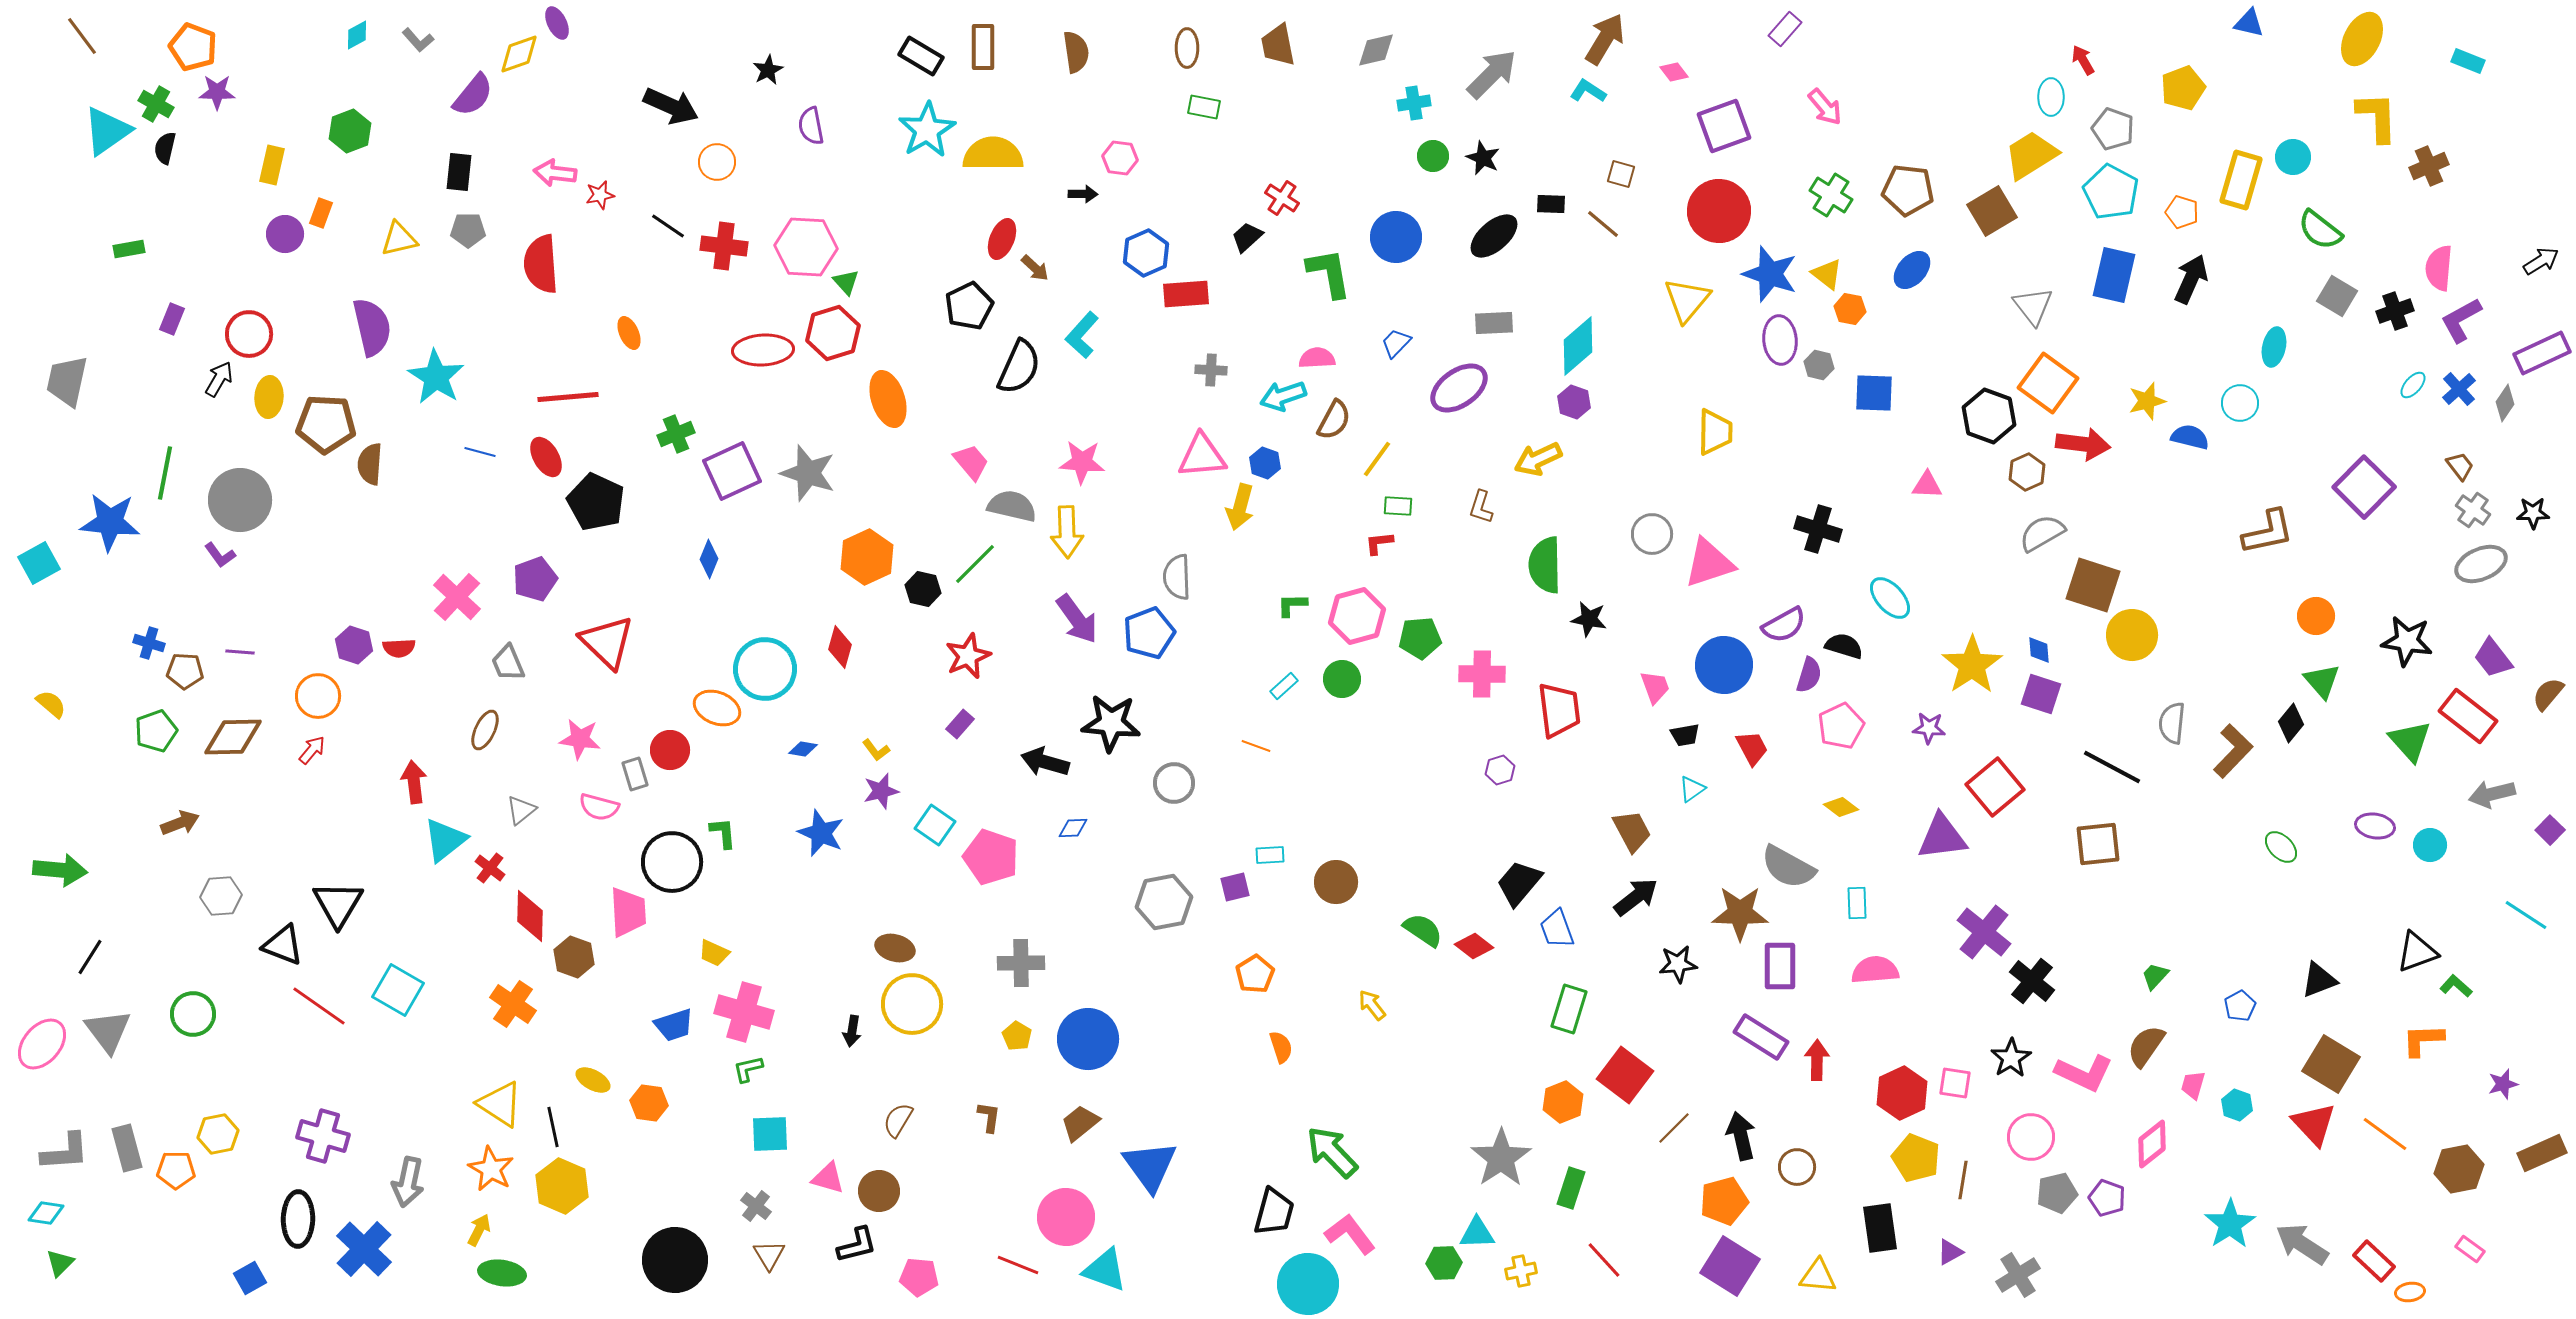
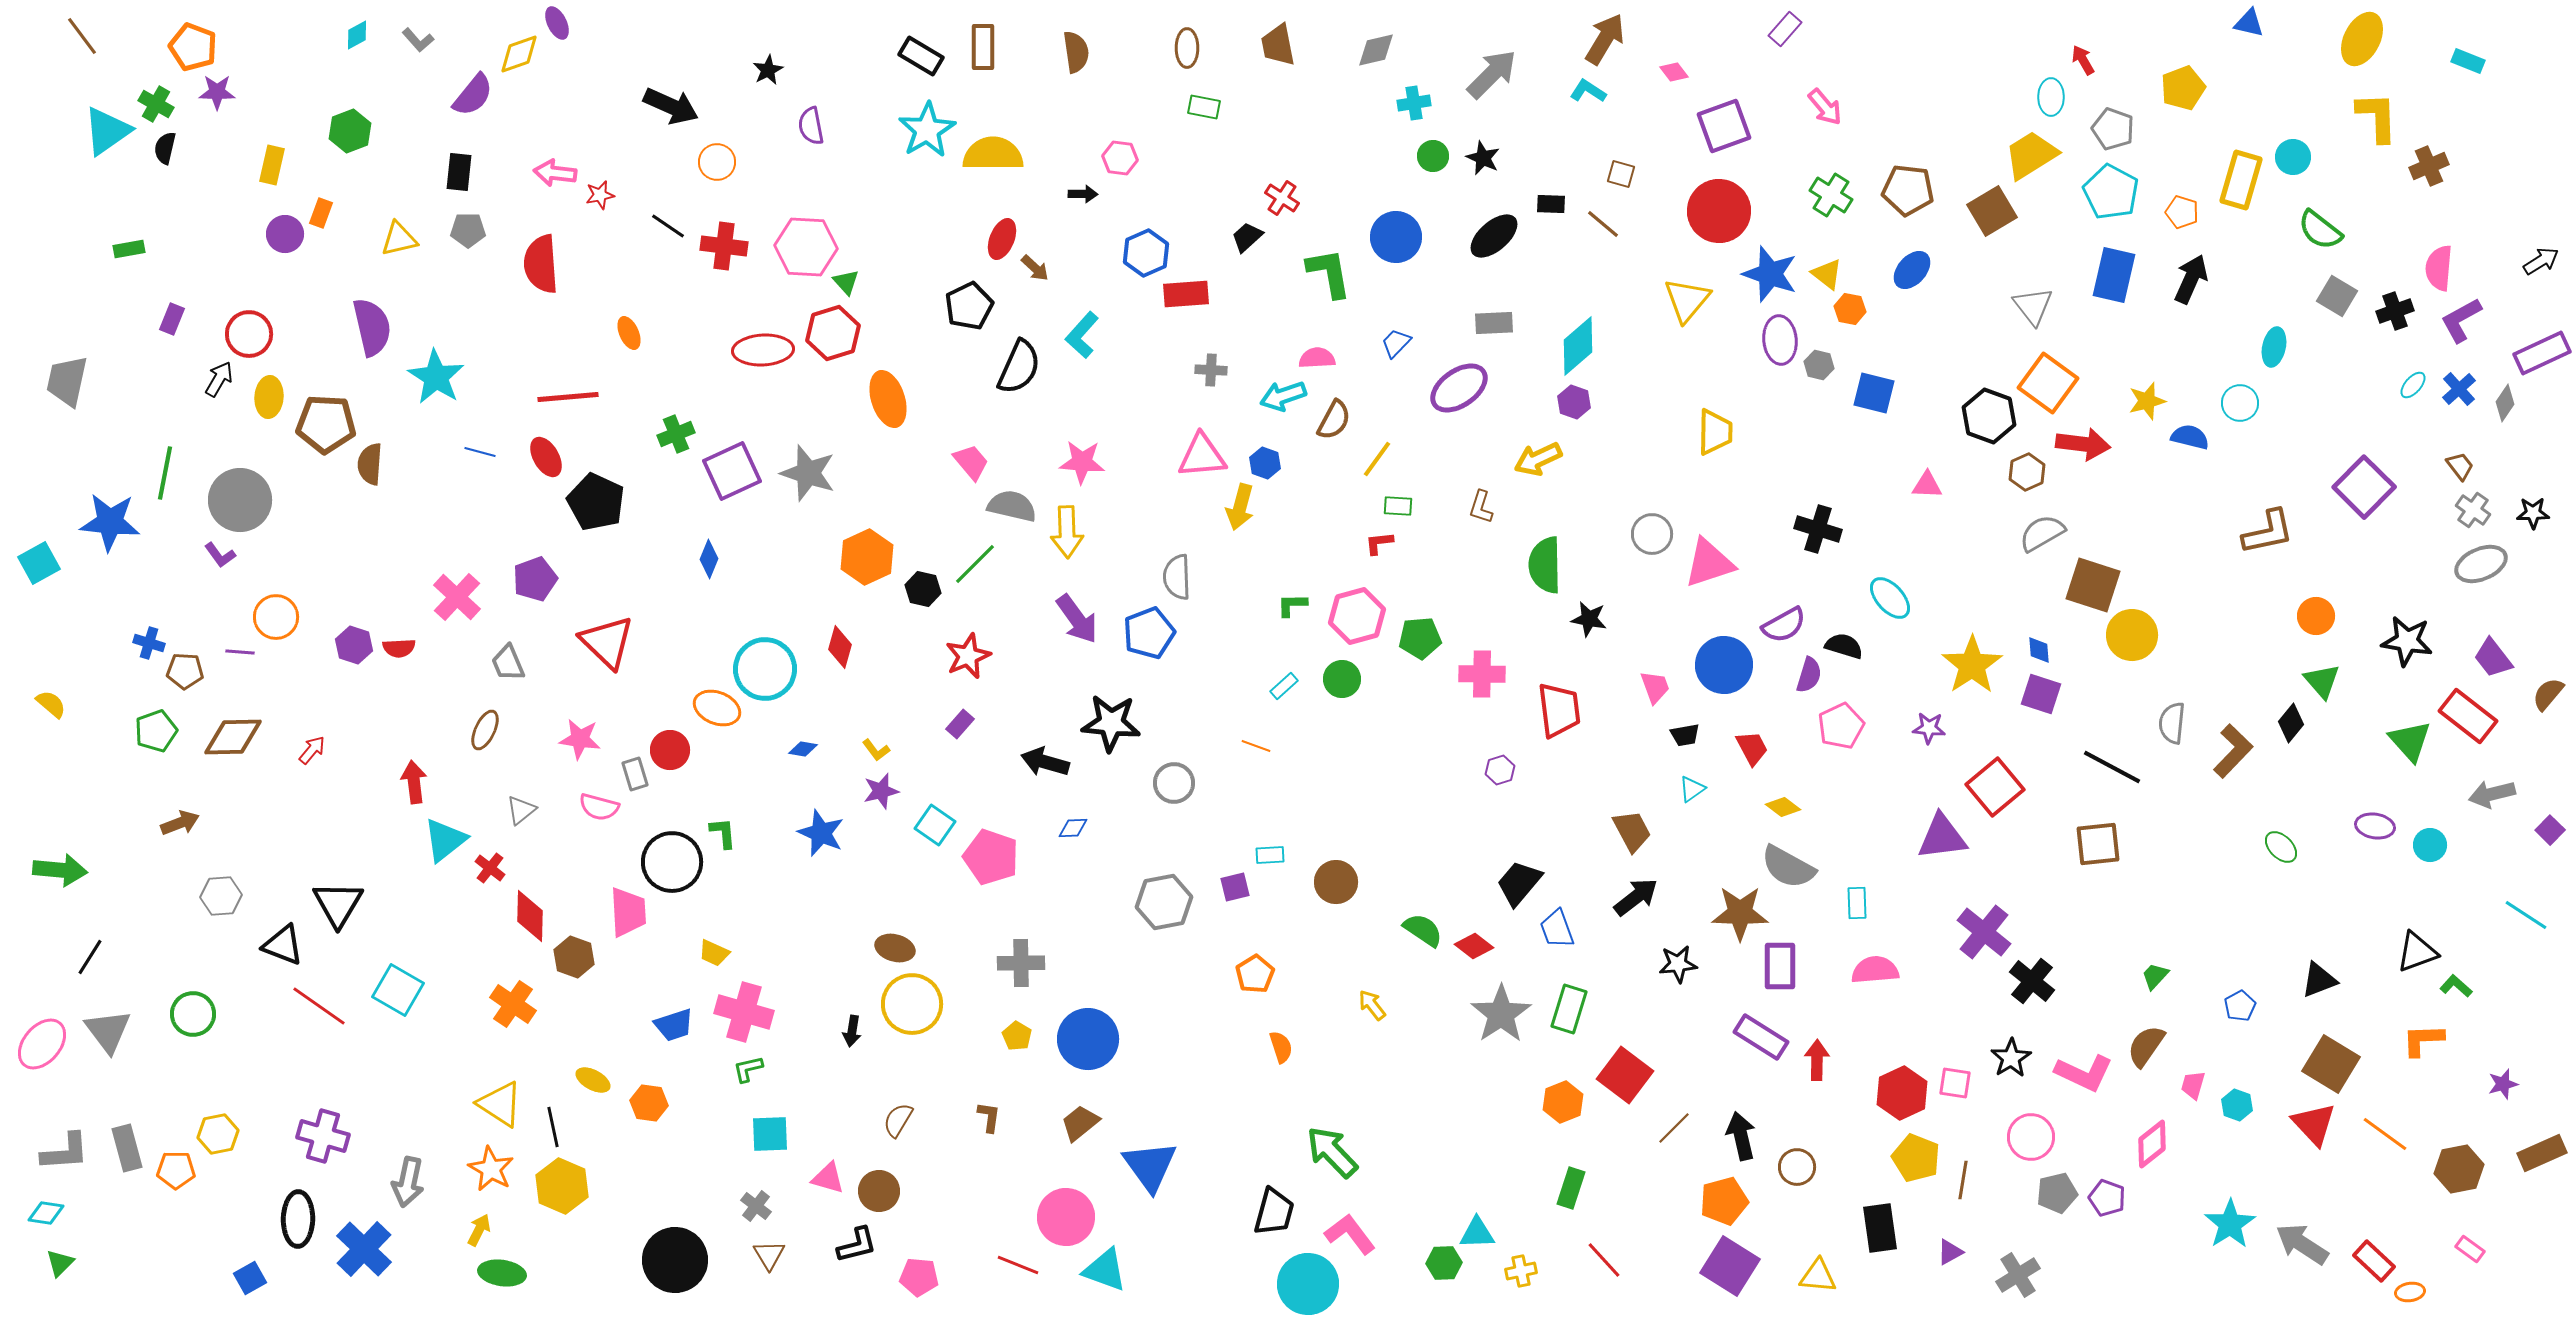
blue square at (1874, 393): rotated 12 degrees clockwise
orange circle at (318, 696): moved 42 px left, 79 px up
yellow diamond at (1841, 807): moved 58 px left
gray star at (1501, 1158): moved 144 px up
